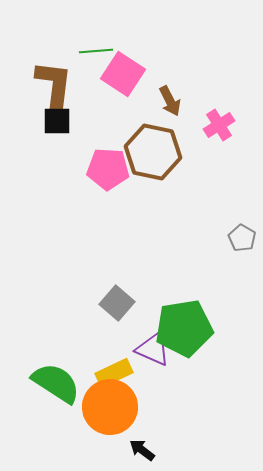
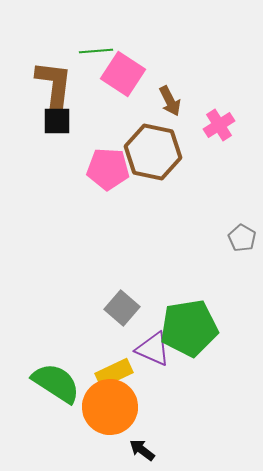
gray square: moved 5 px right, 5 px down
green pentagon: moved 5 px right
